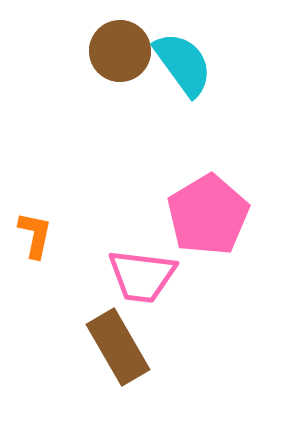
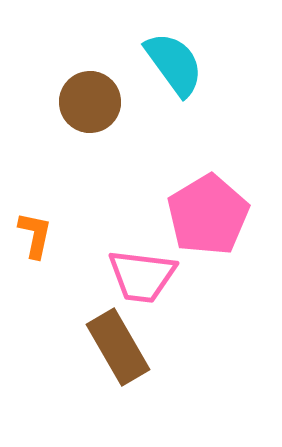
brown circle: moved 30 px left, 51 px down
cyan semicircle: moved 9 px left
